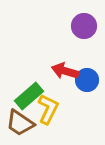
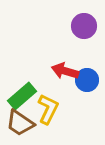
green rectangle: moved 7 px left
